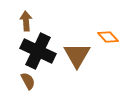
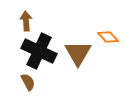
black cross: moved 1 px right
brown triangle: moved 1 px right, 2 px up
brown semicircle: moved 1 px down
